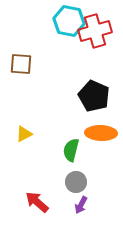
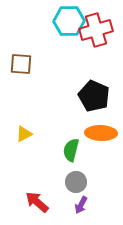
cyan hexagon: rotated 12 degrees counterclockwise
red cross: moved 1 px right, 1 px up
